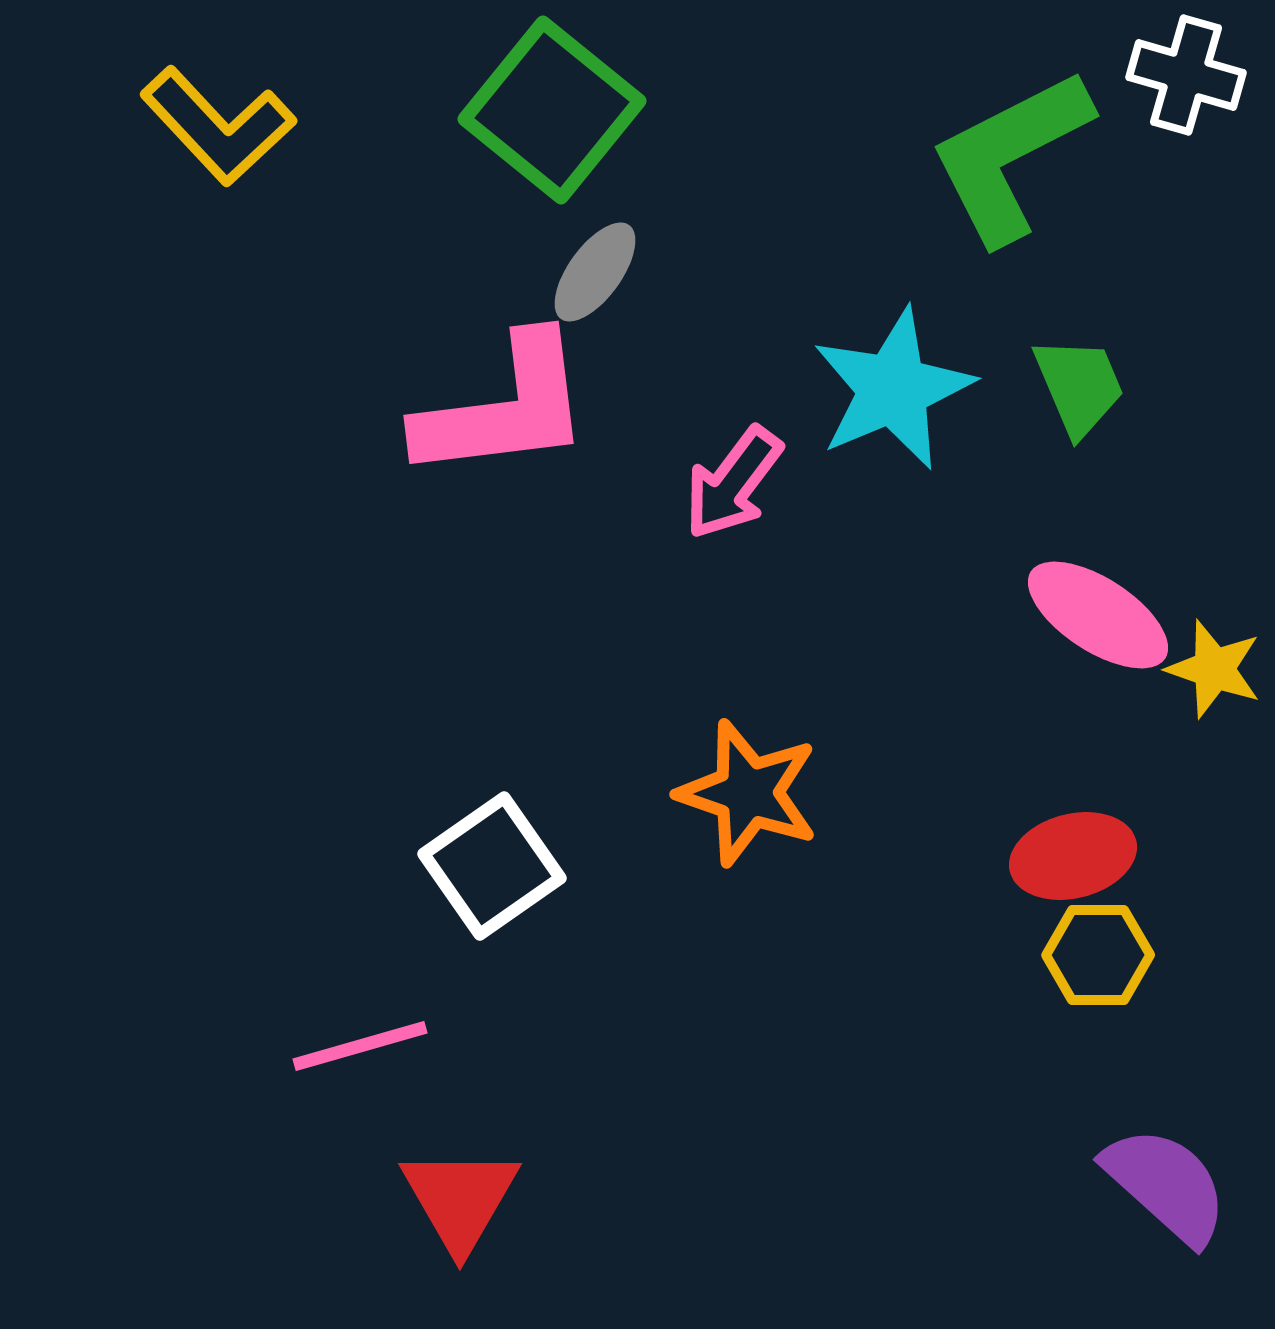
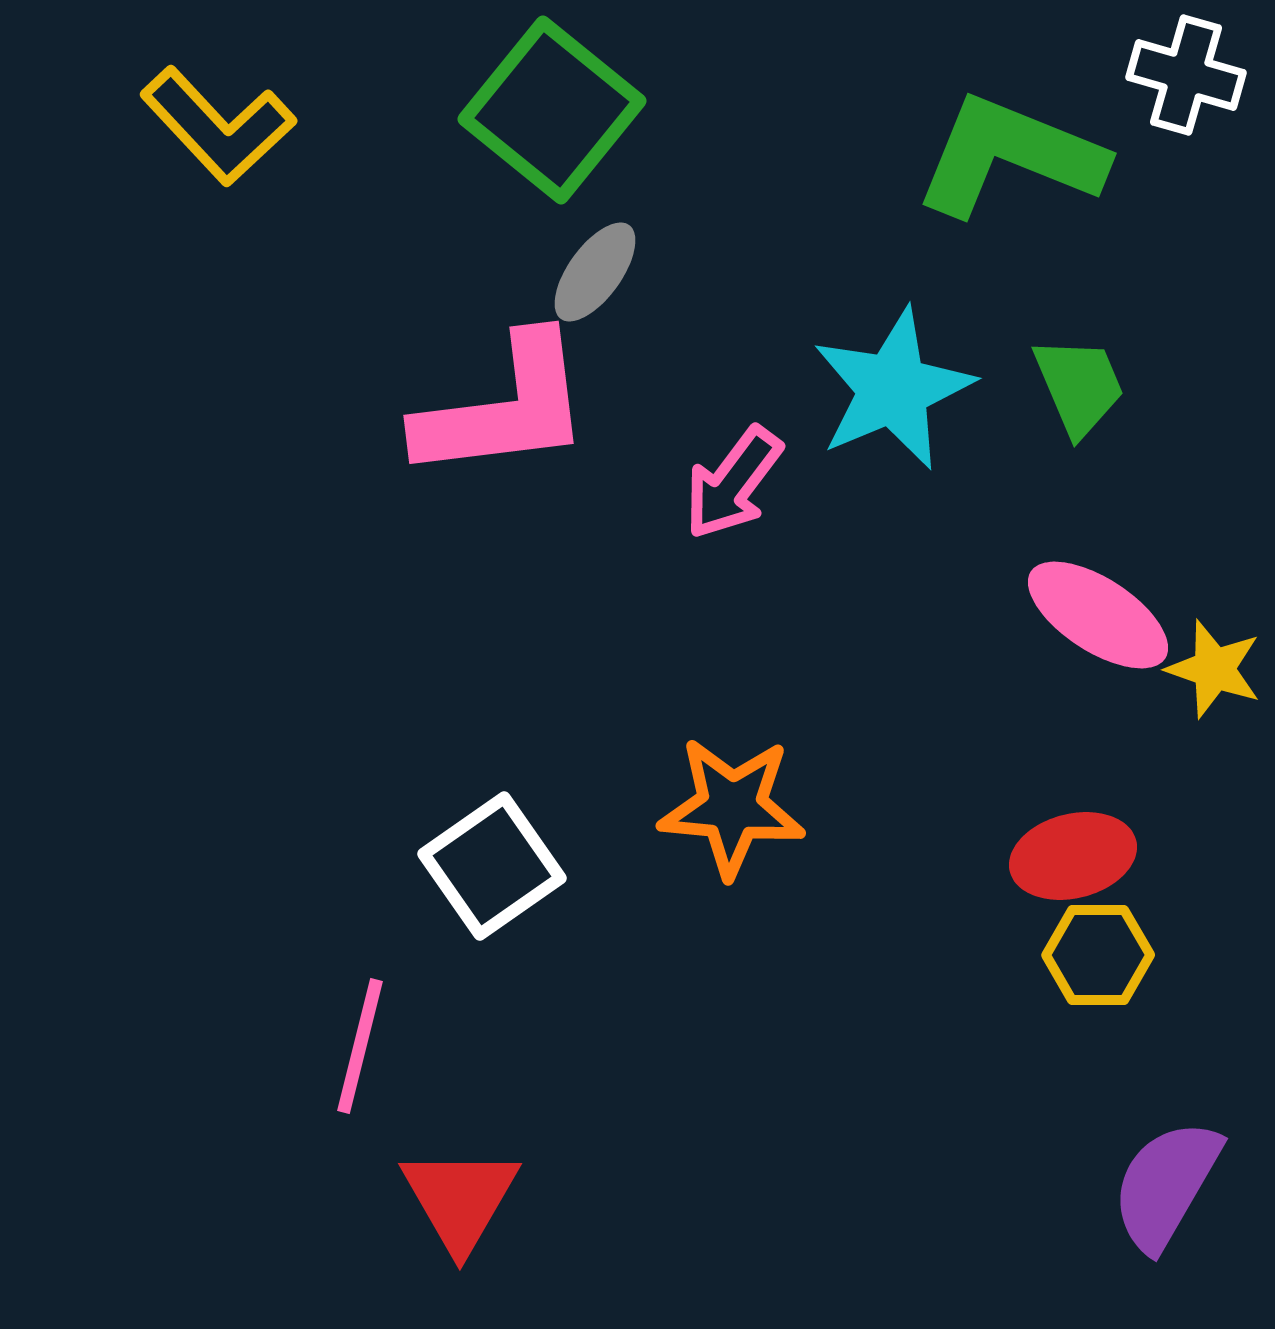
green L-shape: rotated 49 degrees clockwise
orange star: moved 16 px left, 14 px down; rotated 14 degrees counterclockwise
pink line: rotated 60 degrees counterclockwise
purple semicircle: rotated 102 degrees counterclockwise
